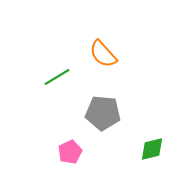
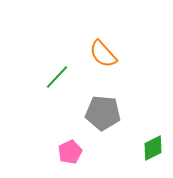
green line: rotated 16 degrees counterclockwise
green diamond: moved 1 px right, 1 px up; rotated 12 degrees counterclockwise
